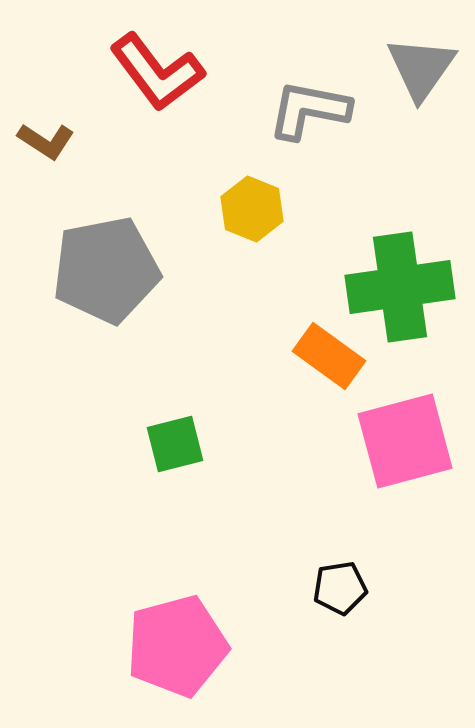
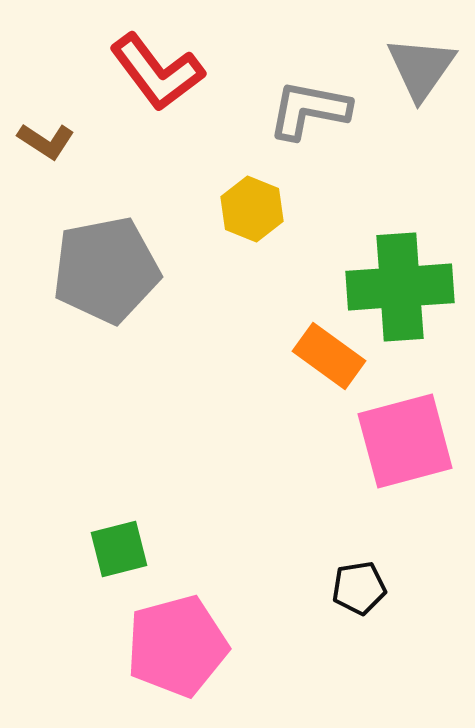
green cross: rotated 4 degrees clockwise
green square: moved 56 px left, 105 px down
black pentagon: moved 19 px right
